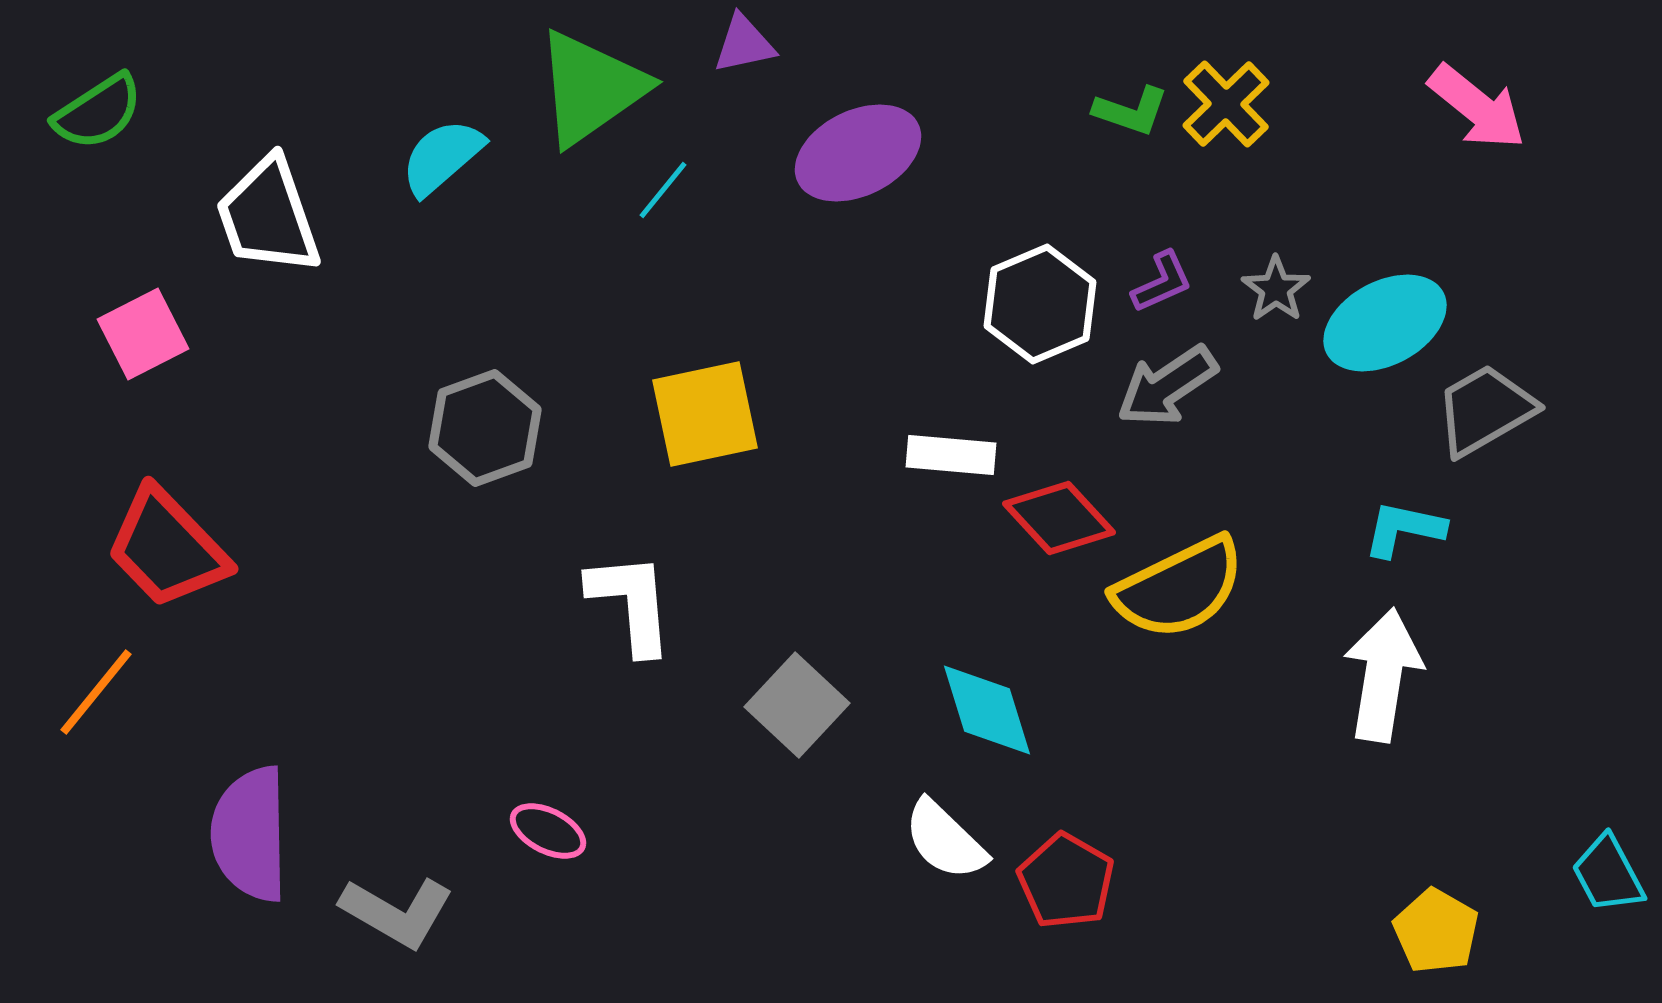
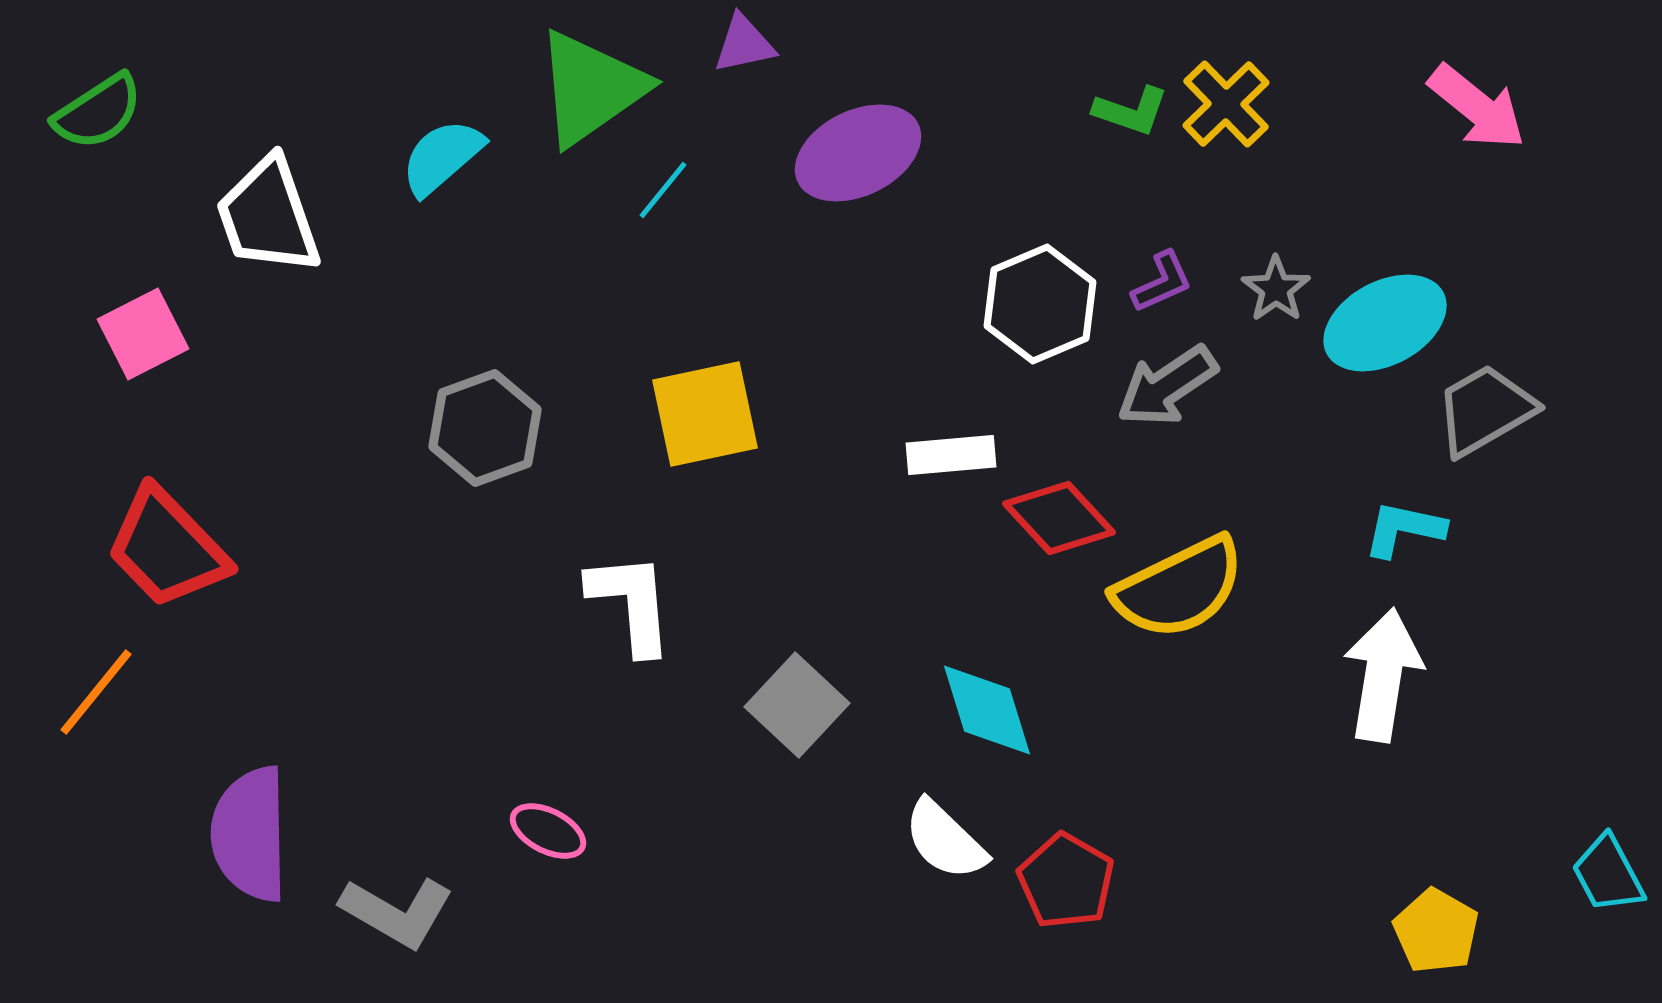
white rectangle: rotated 10 degrees counterclockwise
